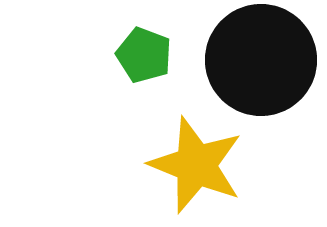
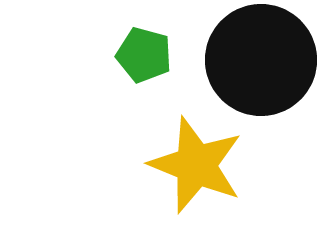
green pentagon: rotated 6 degrees counterclockwise
